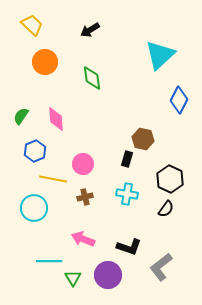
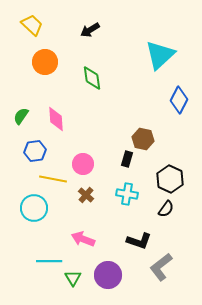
blue hexagon: rotated 15 degrees clockwise
brown cross: moved 1 px right, 2 px up; rotated 35 degrees counterclockwise
black L-shape: moved 10 px right, 6 px up
